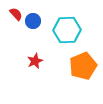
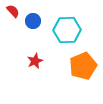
red semicircle: moved 3 px left, 3 px up
